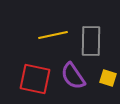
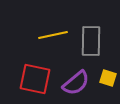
purple semicircle: moved 3 px right, 7 px down; rotated 96 degrees counterclockwise
